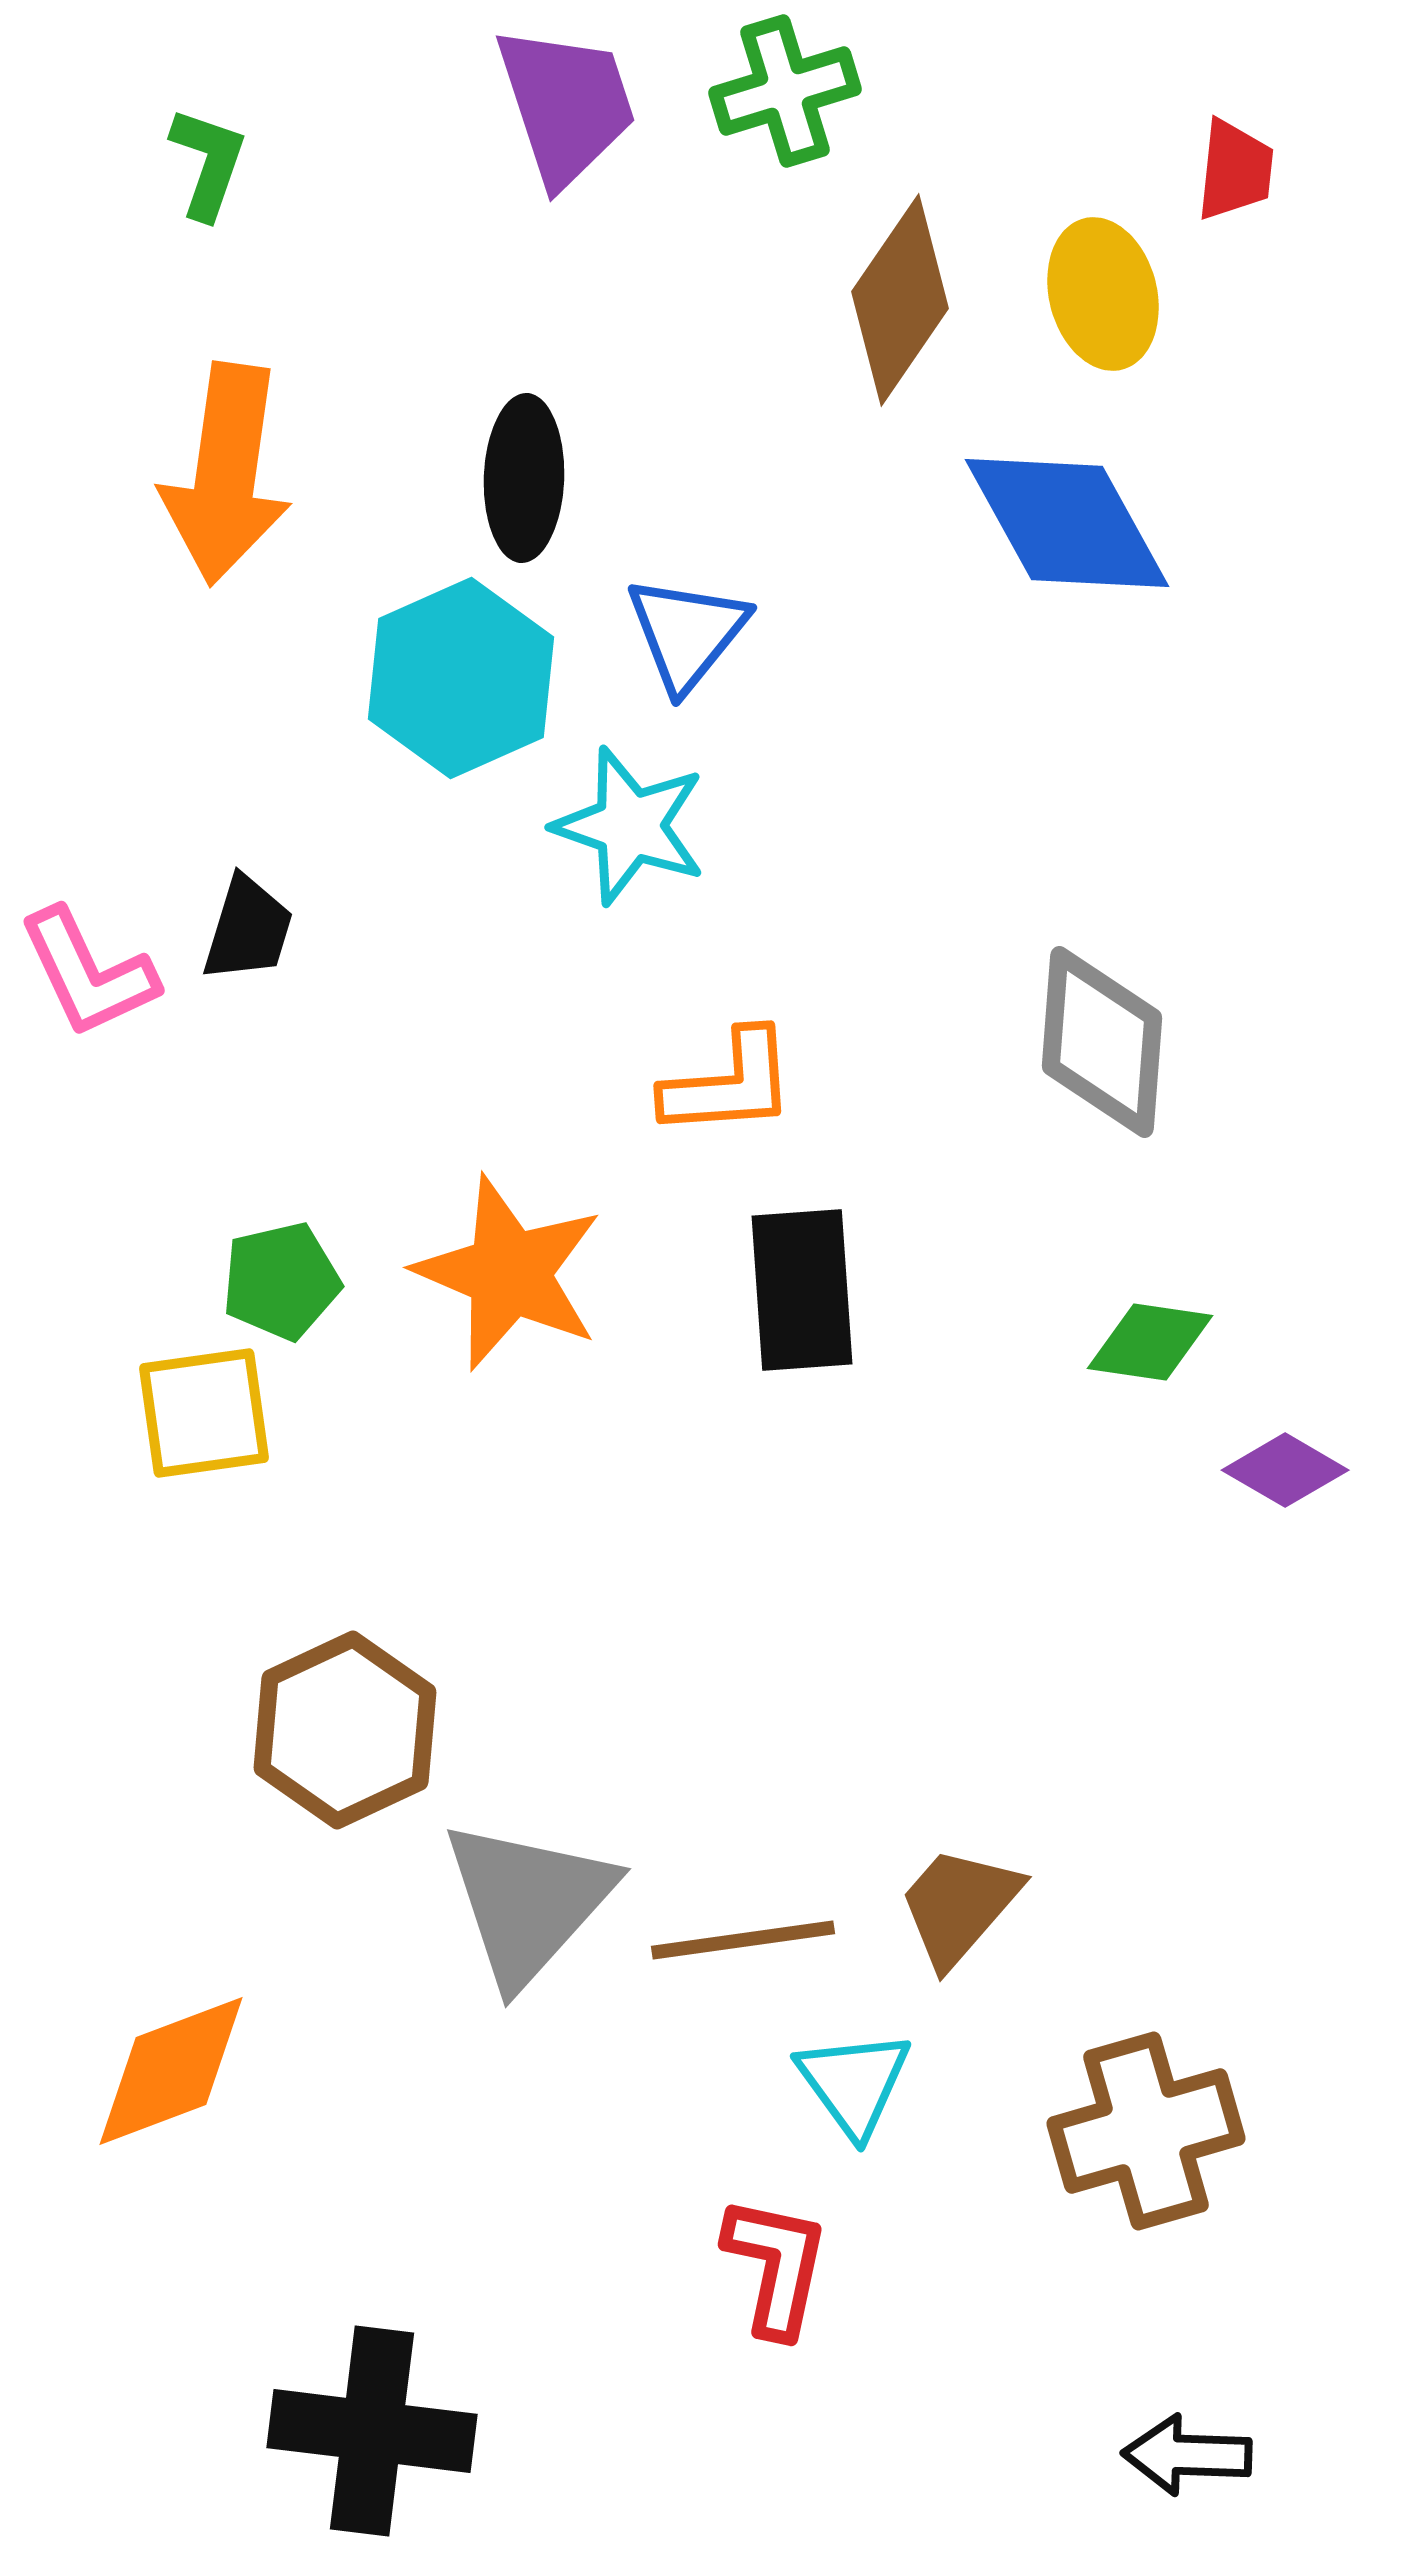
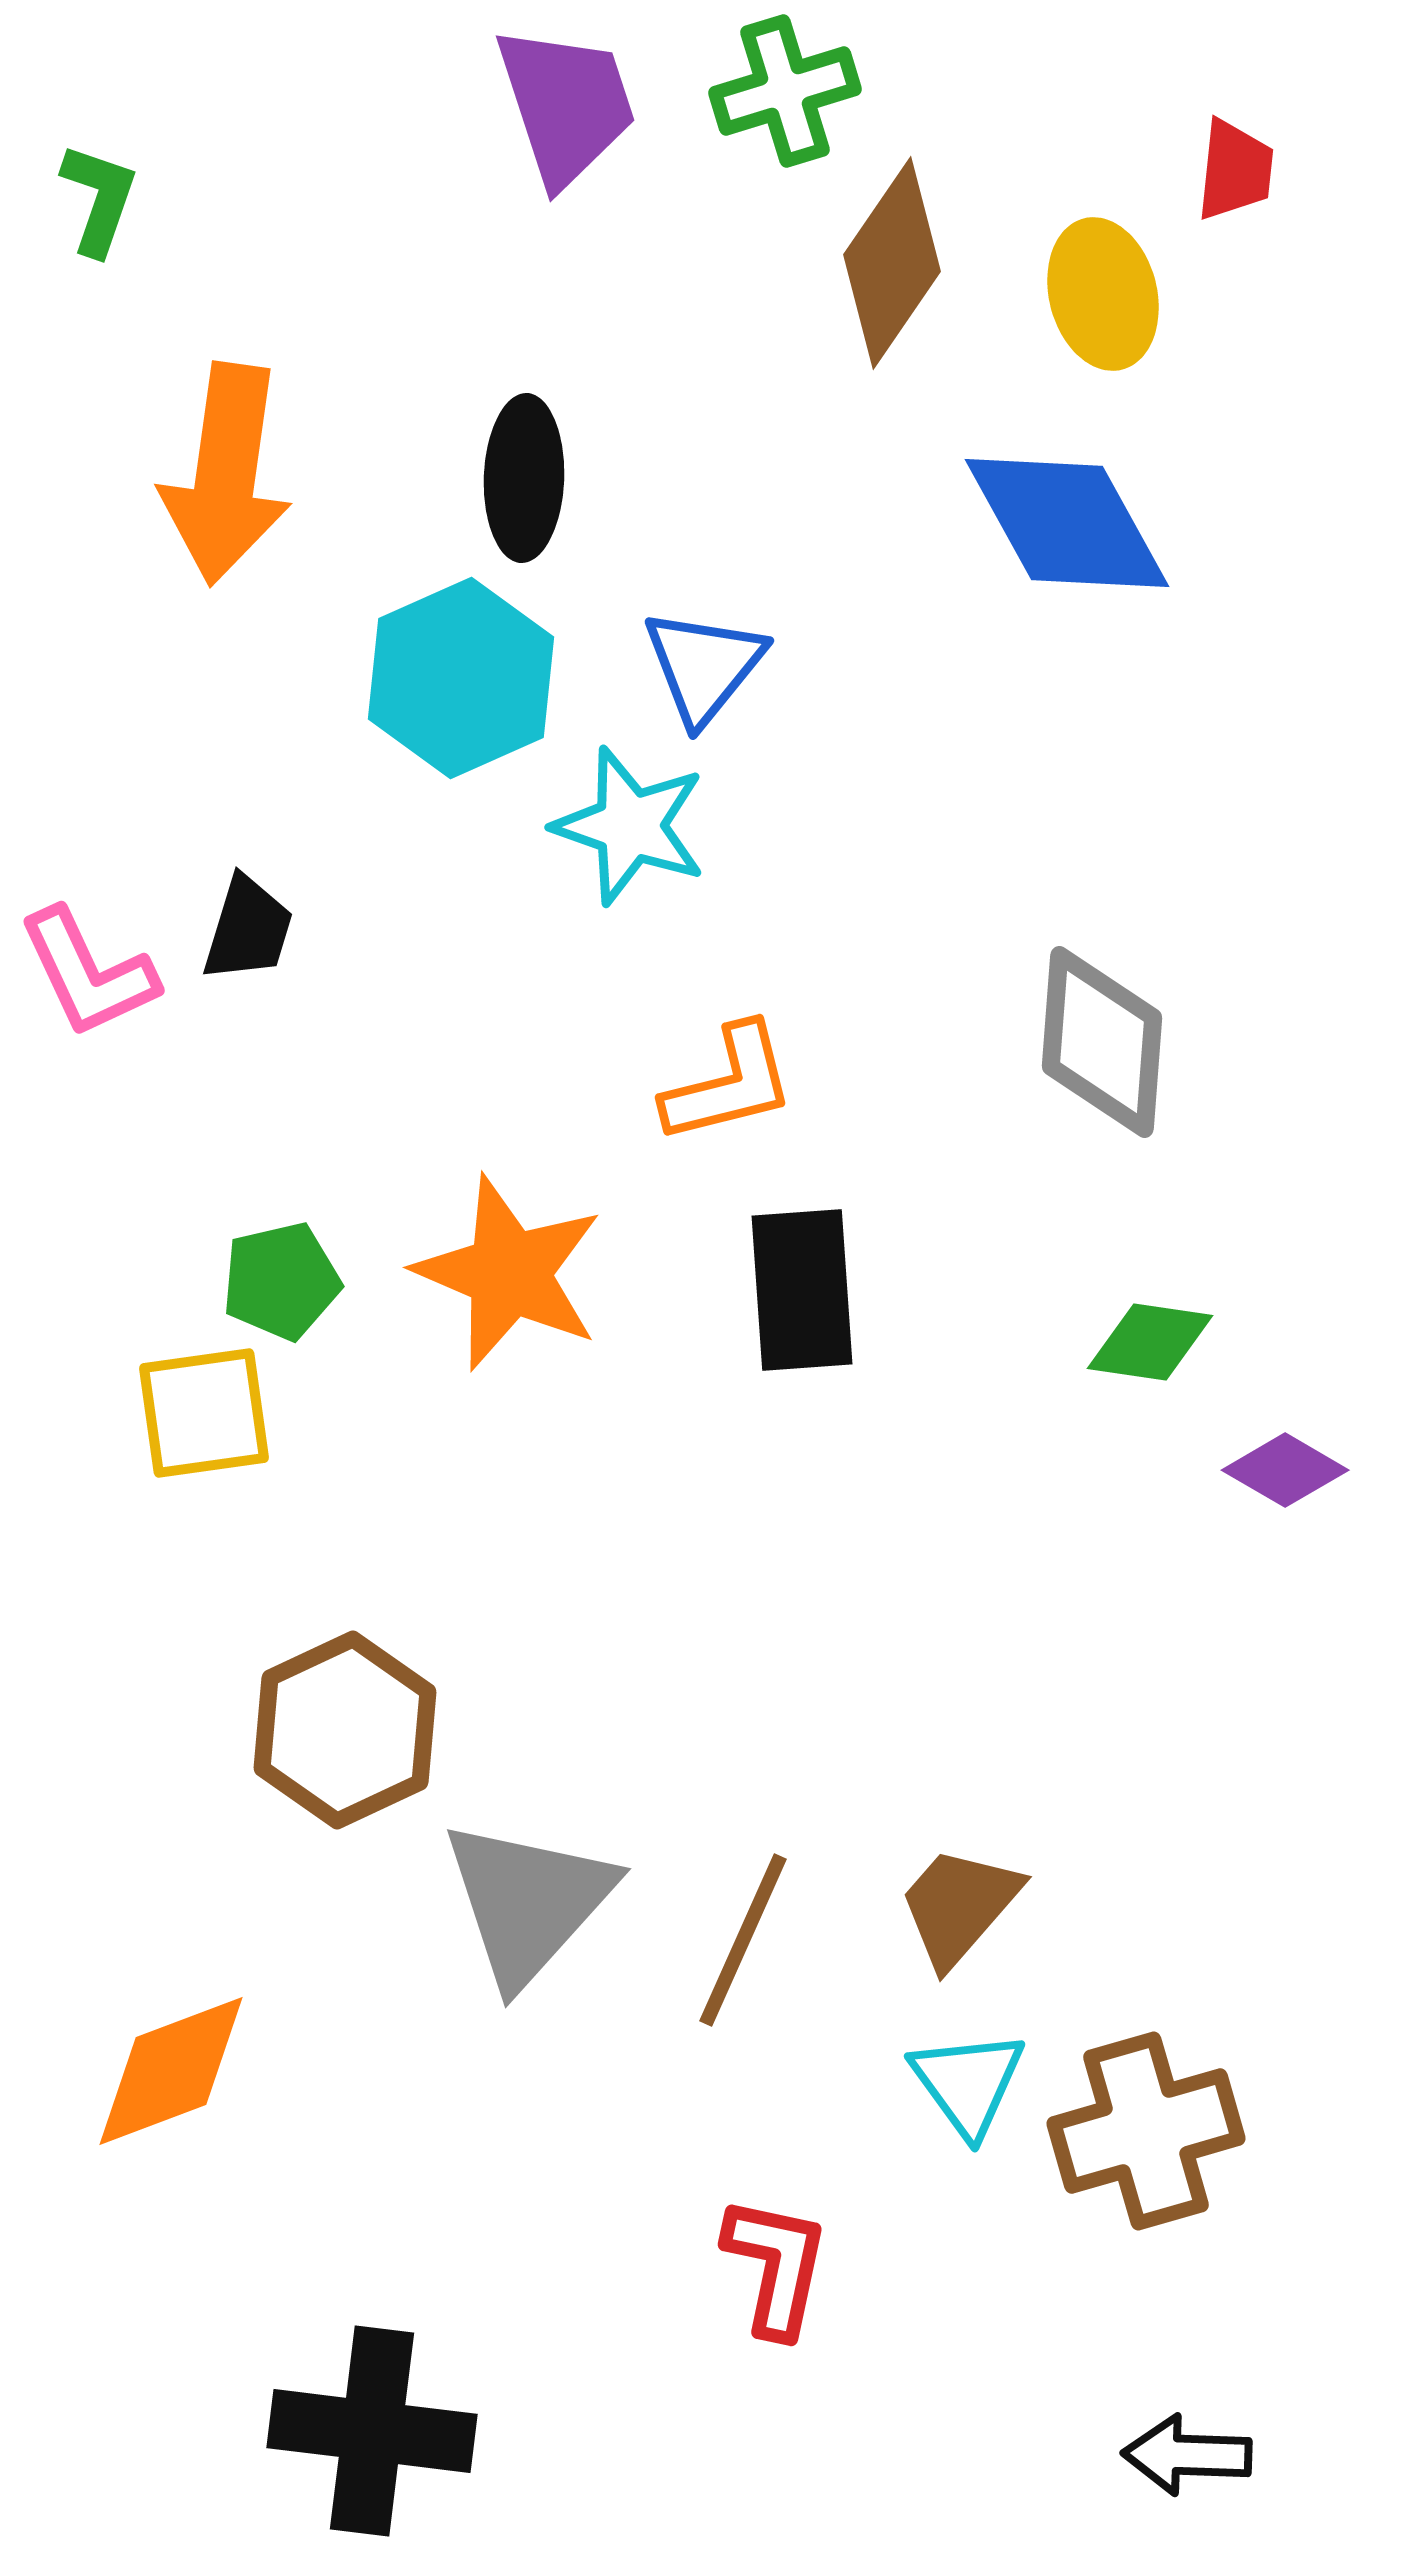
green L-shape: moved 109 px left, 36 px down
brown diamond: moved 8 px left, 37 px up
blue triangle: moved 17 px right, 33 px down
orange L-shape: rotated 10 degrees counterclockwise
brown line: rotated 58 degrees counterclockwise
cyan triangle: moved 114 px right
